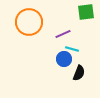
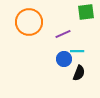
cyan line: moved 5 px right, 2 px down; rotated 16 degrees counterclockwise
